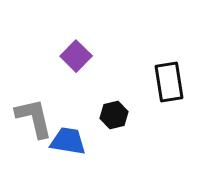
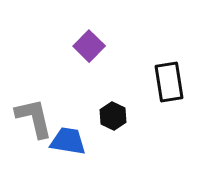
purple square: moved 13 px right, 10 px up
black hexagon: moved 1 px left, 1 px down; rotated 20 degrees counterclockwise
